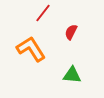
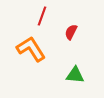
red line: moved 1 px left, 3 px down; rotated 18 degrees counterclockwise
green triangle: moved 3 px right
